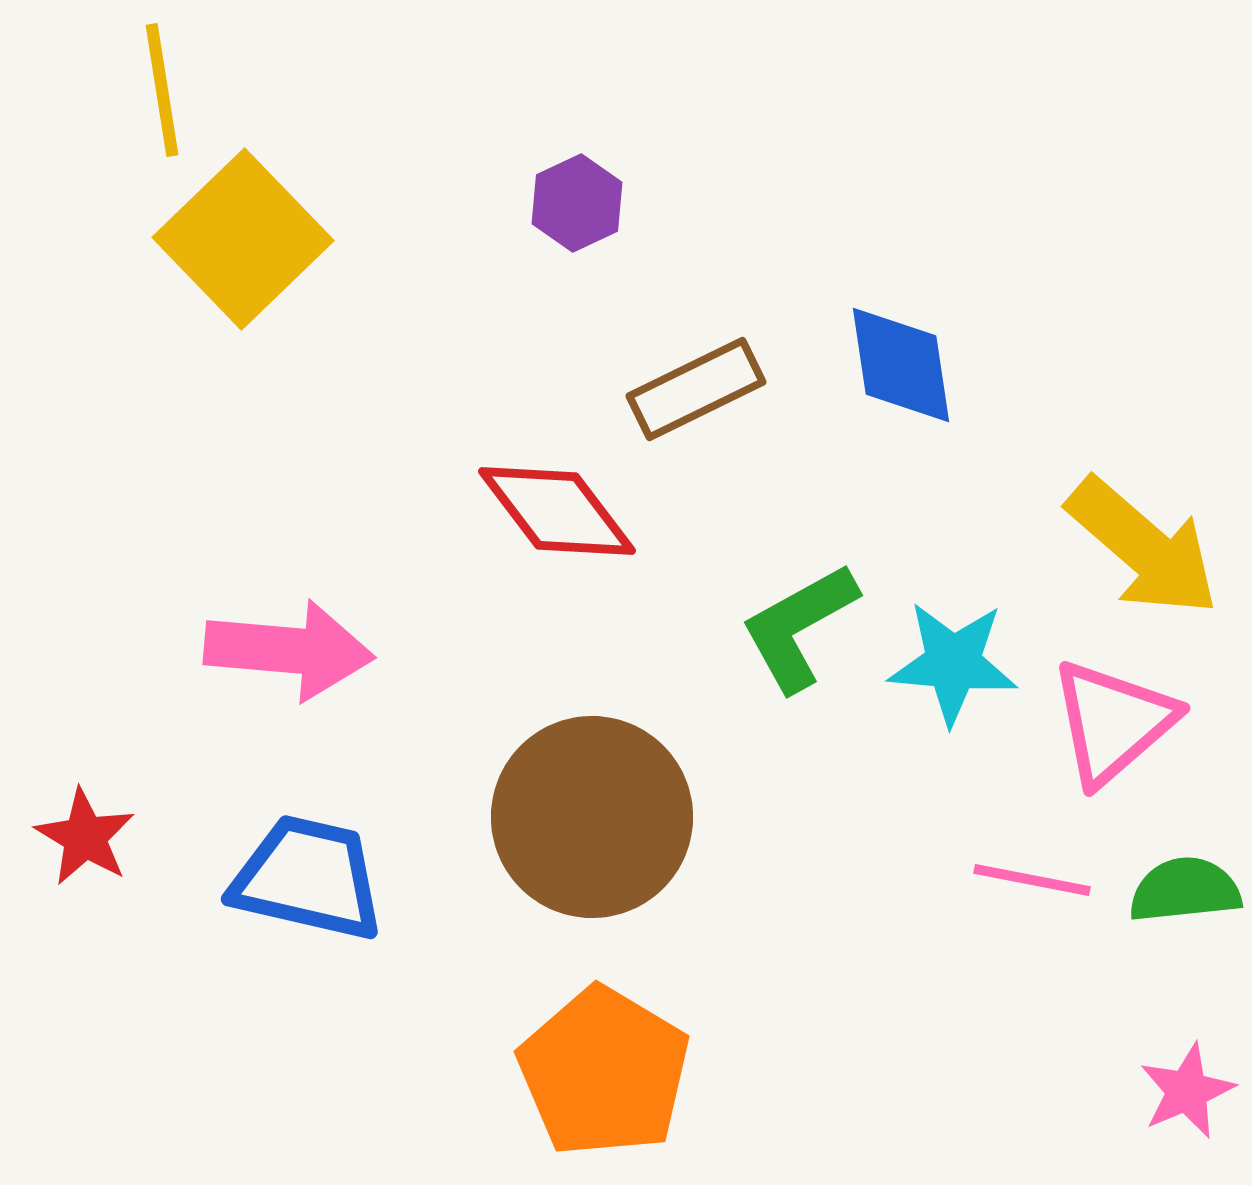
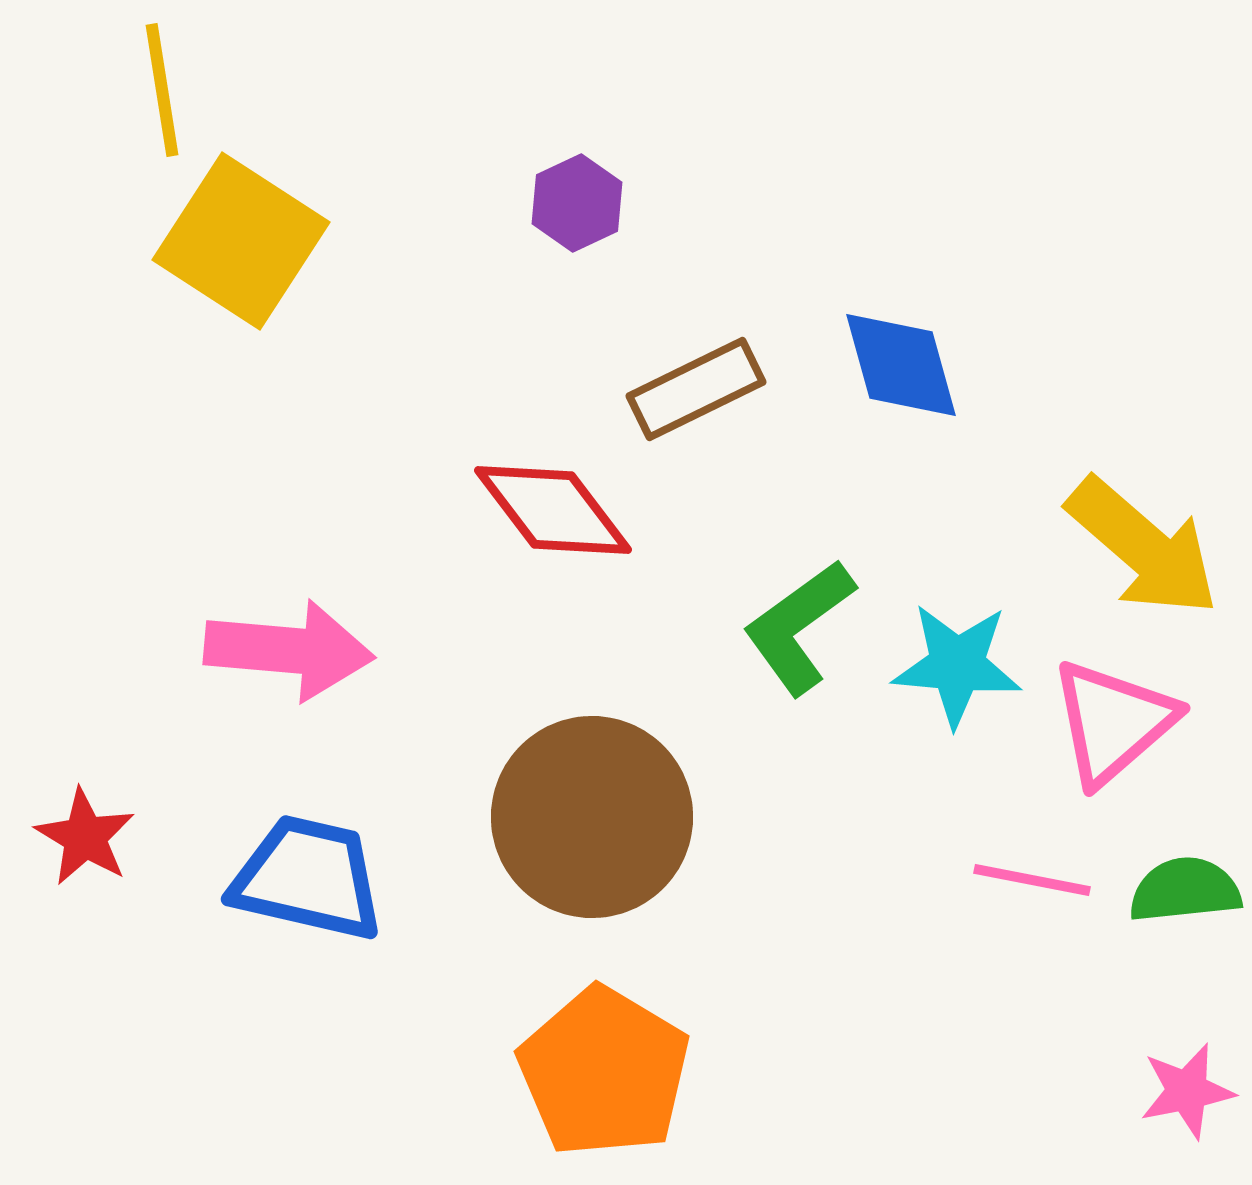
yellow square: moved 2 px left, 2 px down; rotated 13 degrees counterclockwise
blue diamond: rotated 7 degrees counterclockwise
red diamond: moved 4 px left, 1 px up
green L-shape: rotated 7 degrees counterclockwise
cyan star: moved 4 px right, 2 px down
pink star: rotated 12 degrees clockwise
